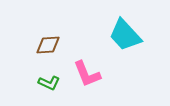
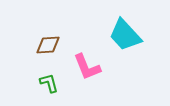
pink L-shape: moved 7 px up
green L-shape: rotated 130 degrees counterclockwise
